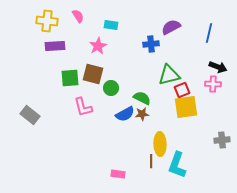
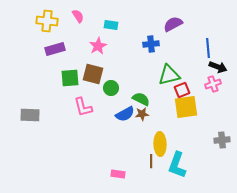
purple semicircle: moved 2 px right, 3 px up
blue line: moved 1 px left, 15 px down; rotated 18 degrees counterclockwise
purple rectangle: moved 3 px down; rotated 12 degrees counterclockwise
pink cross: rotated 21 degrees counterclockwise
green semicircle: moved 1 px left, 1 px down
gray rectangle: rotated 36 degrees counterclockwise
